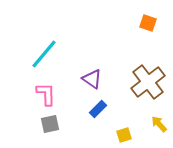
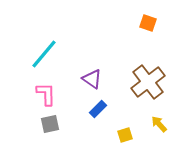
yellow square: moved 1 px right
